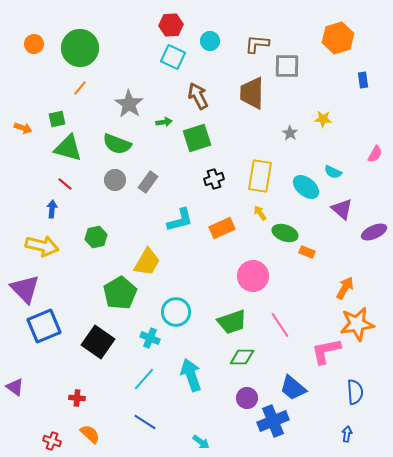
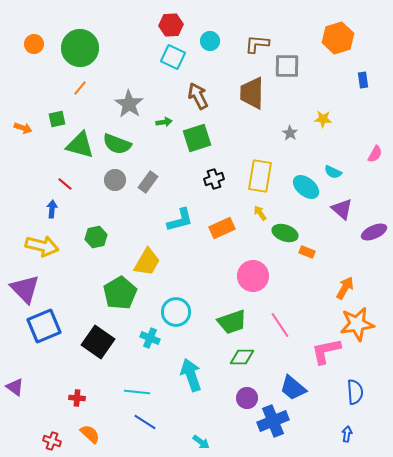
green triangle at (68, 148): moved 12 px right, 3 px up
cyan line at (144, 379): moved 7 px left, 13 px down; rotated 55 degrees clockwise
